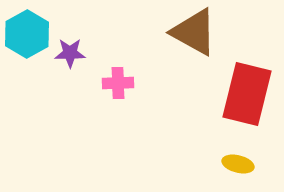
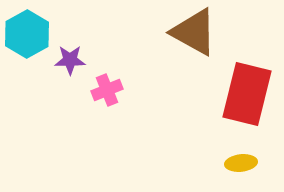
purple star: moved 7 px down
pink cross: moved 11 px left, 7 px down; rotated 20 degrees counterclockwise
yellow ellipse: moved 3 px right, 1 px up; rotated 20 degrees counterclockwise
